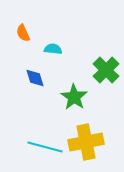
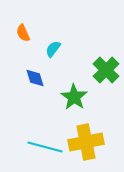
cyan semicircle: rotated 60 degrees counterclockwise
